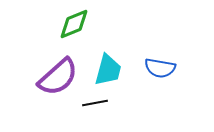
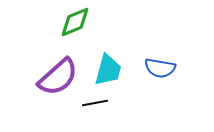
green diamond: moved 1 px right, 2 px up
